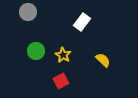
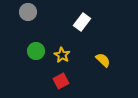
yellow star: moved 1 px left
